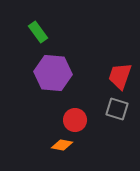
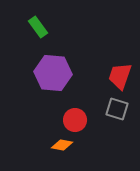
green rectangle: moved 5 px up
